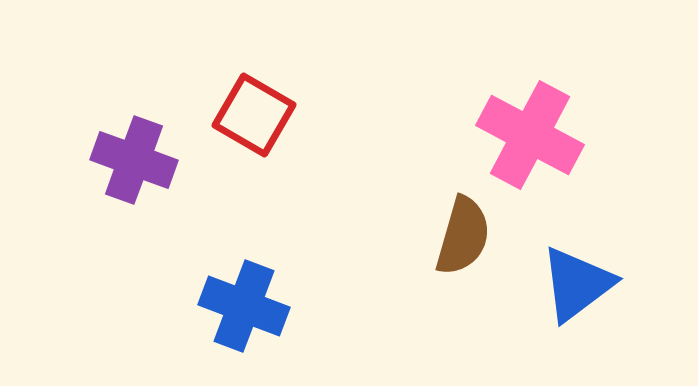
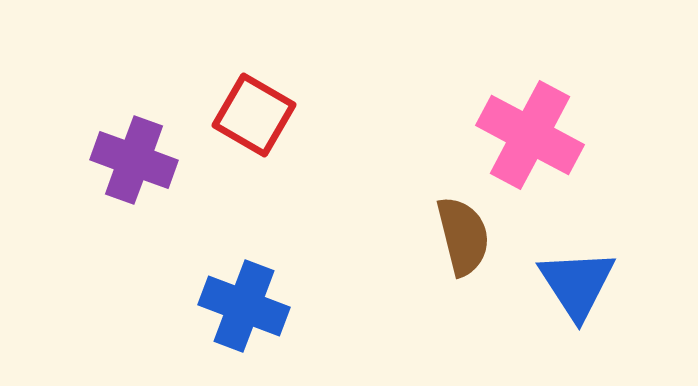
brown semicircle: rotated 30 degrees counterclockwise
blue triangle: rotated 26 degrees counterclockwise
